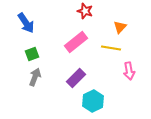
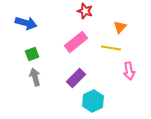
blue arrow: rotated 40 degrees counterclockwise
gray arrow: rotated 36 degrees counterclockwise
